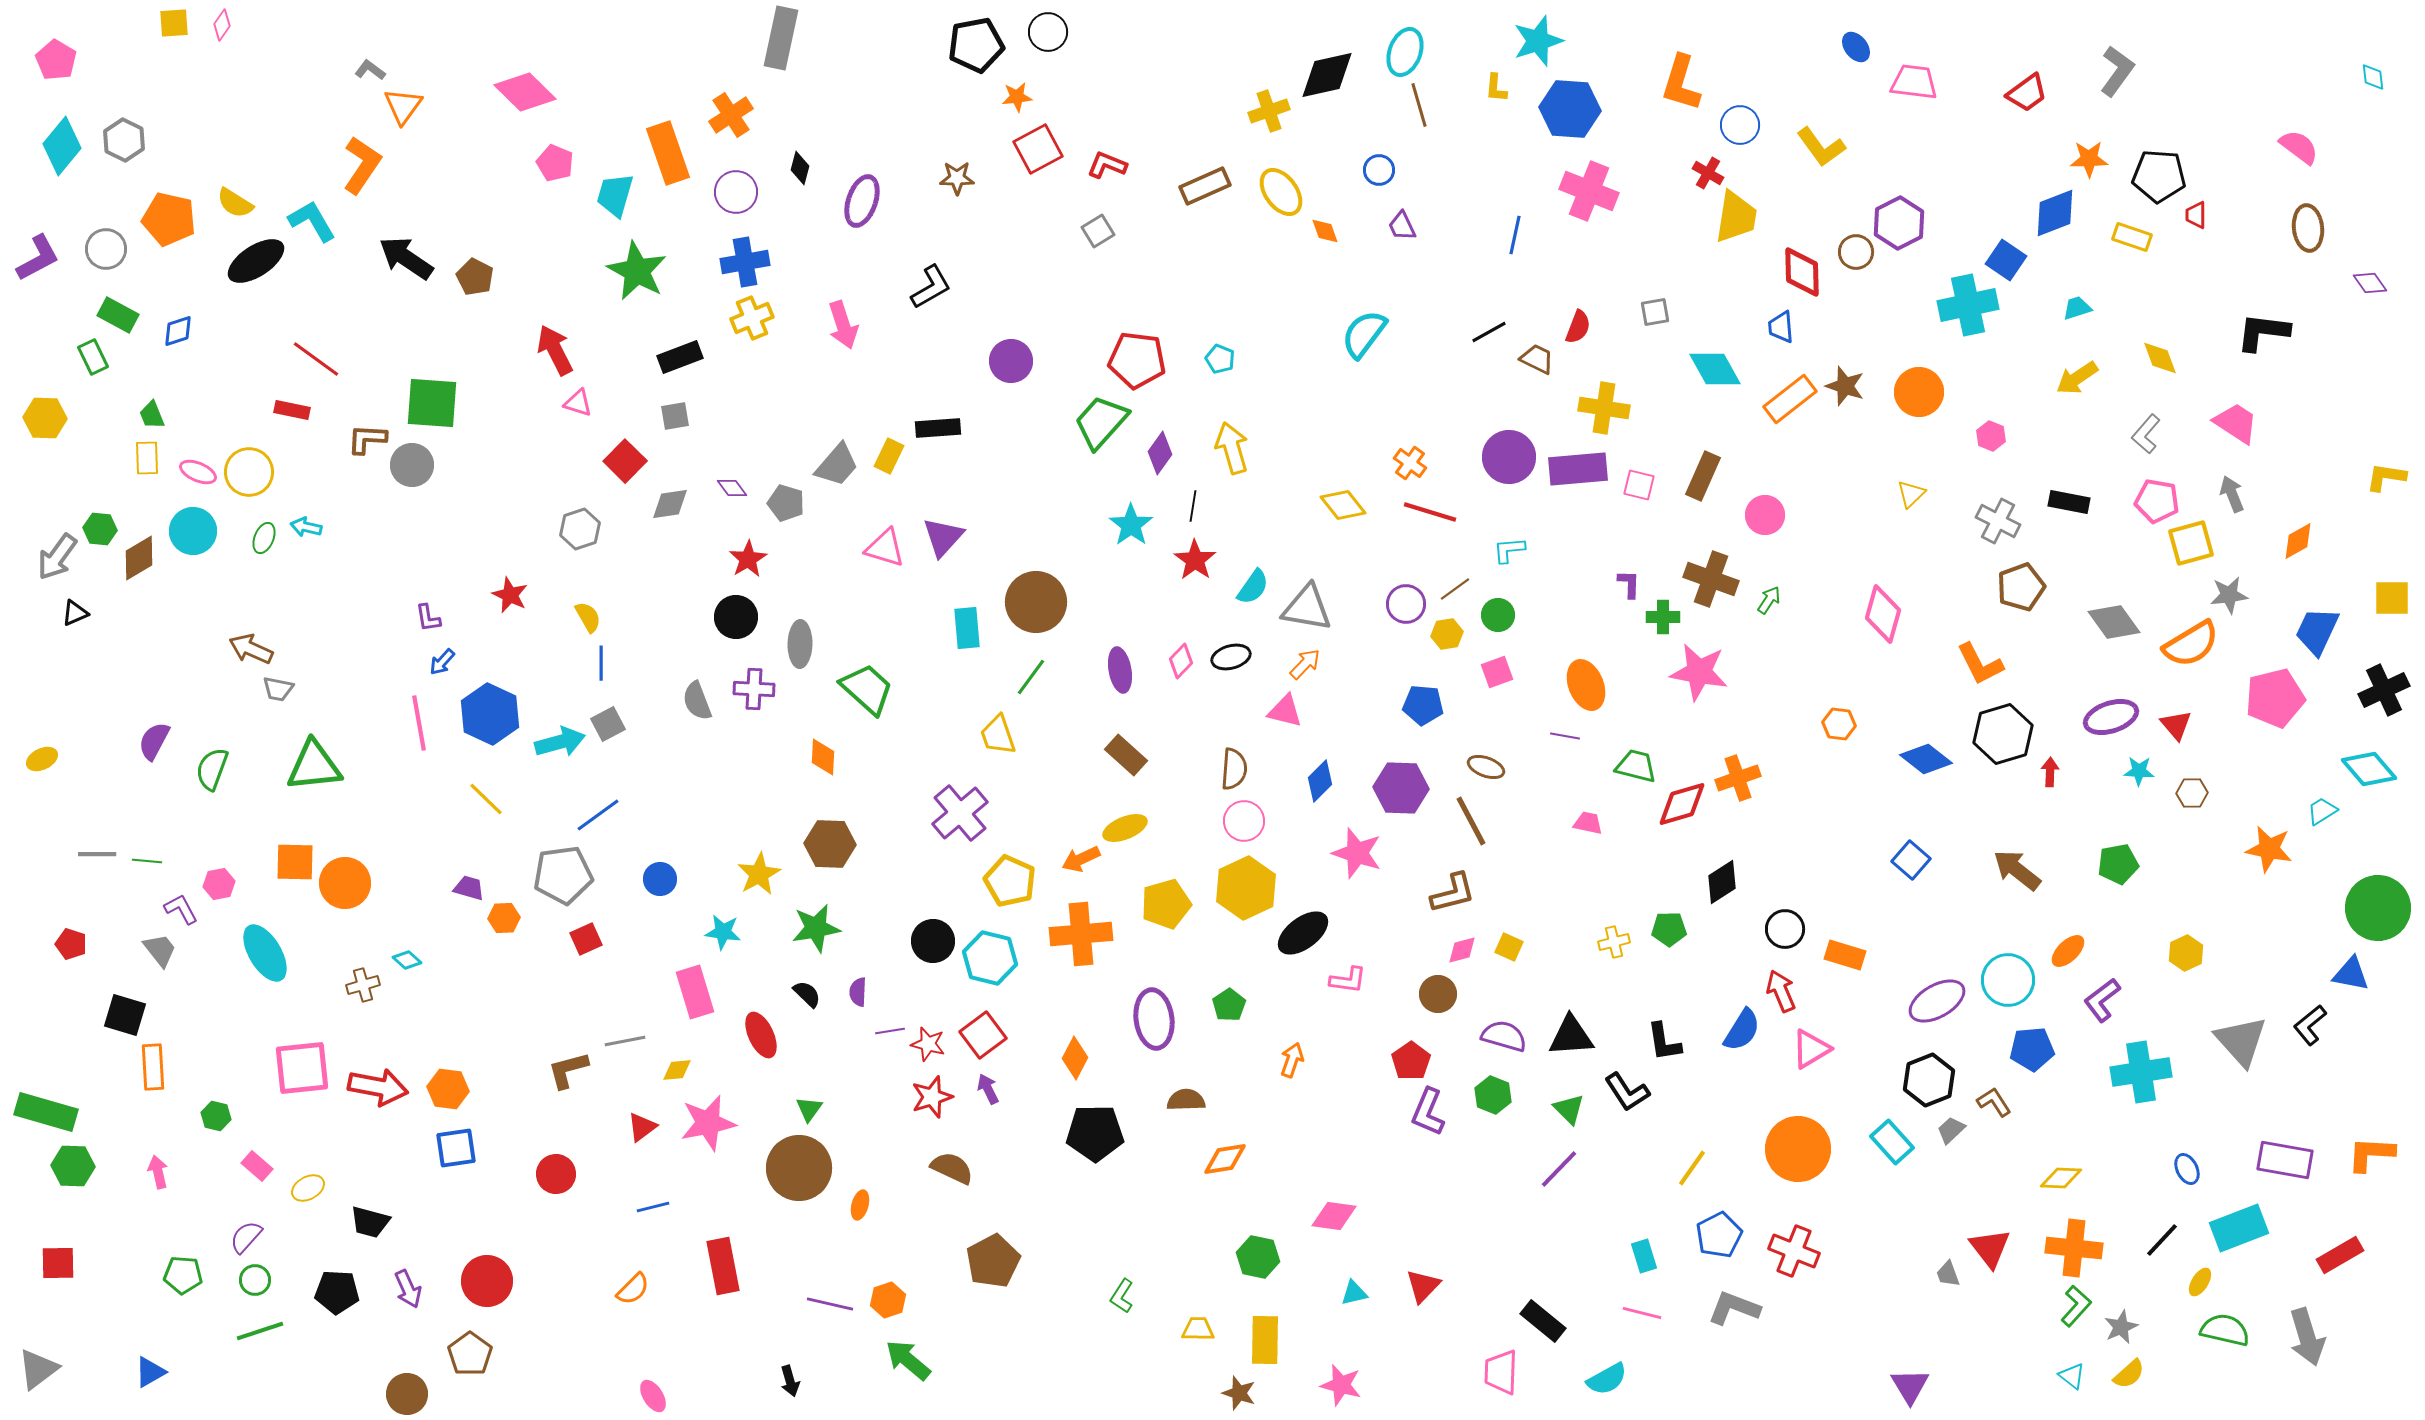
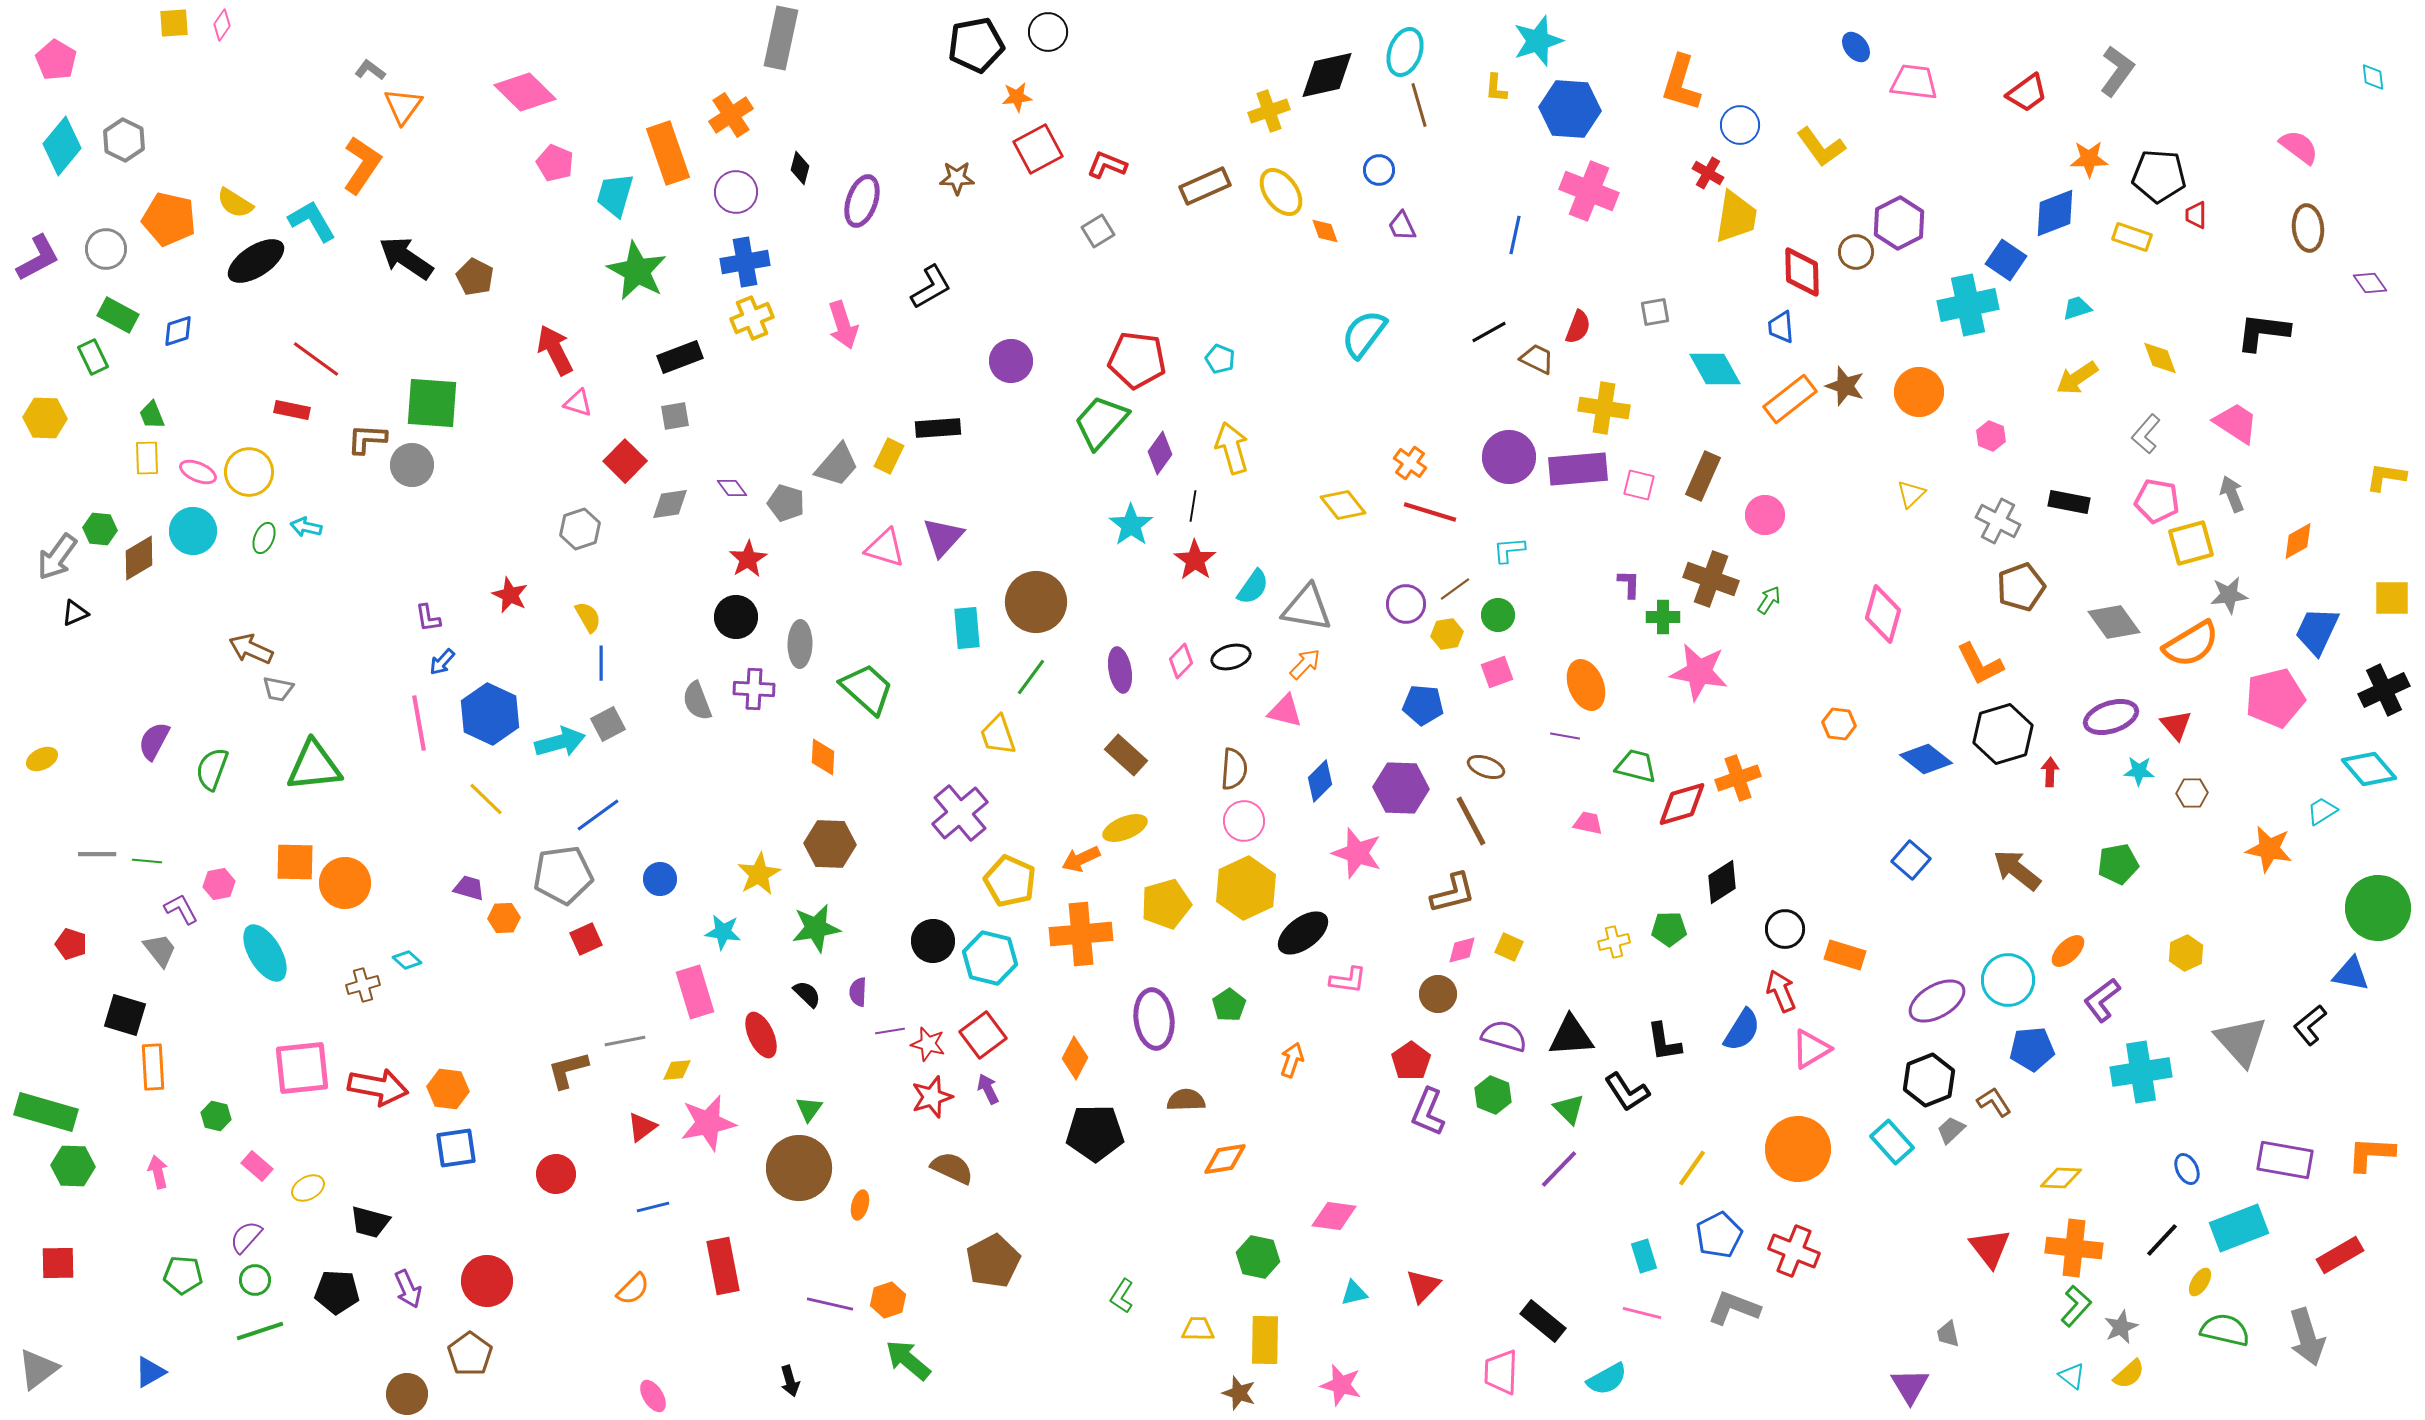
gray trapezoid at (1948, 1274): moved 60 px down; rotated 8 degrees clockwise
